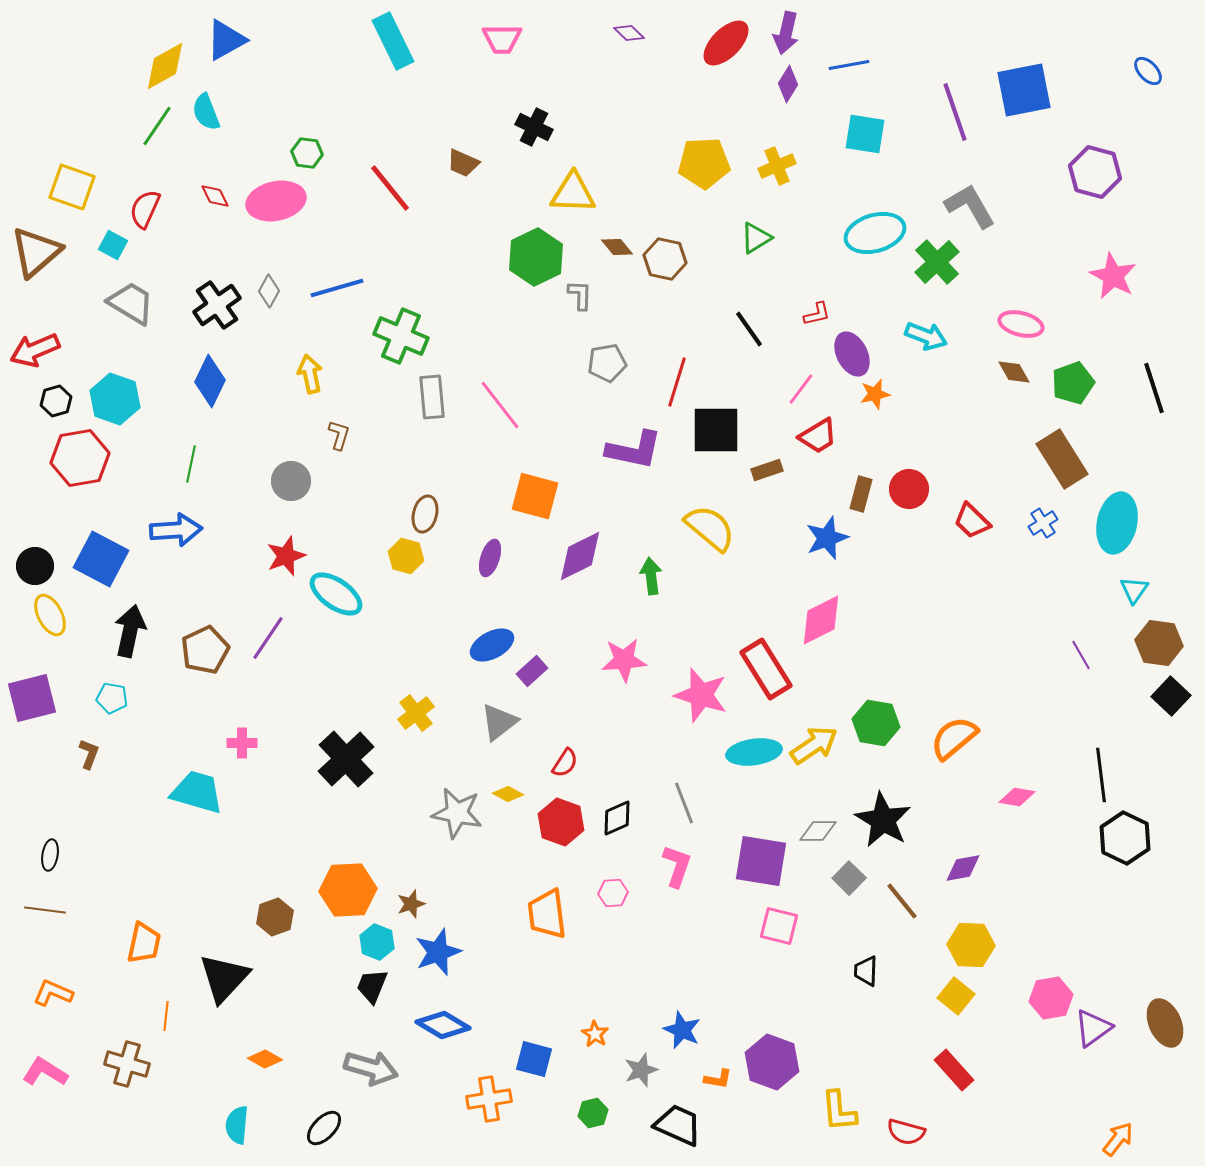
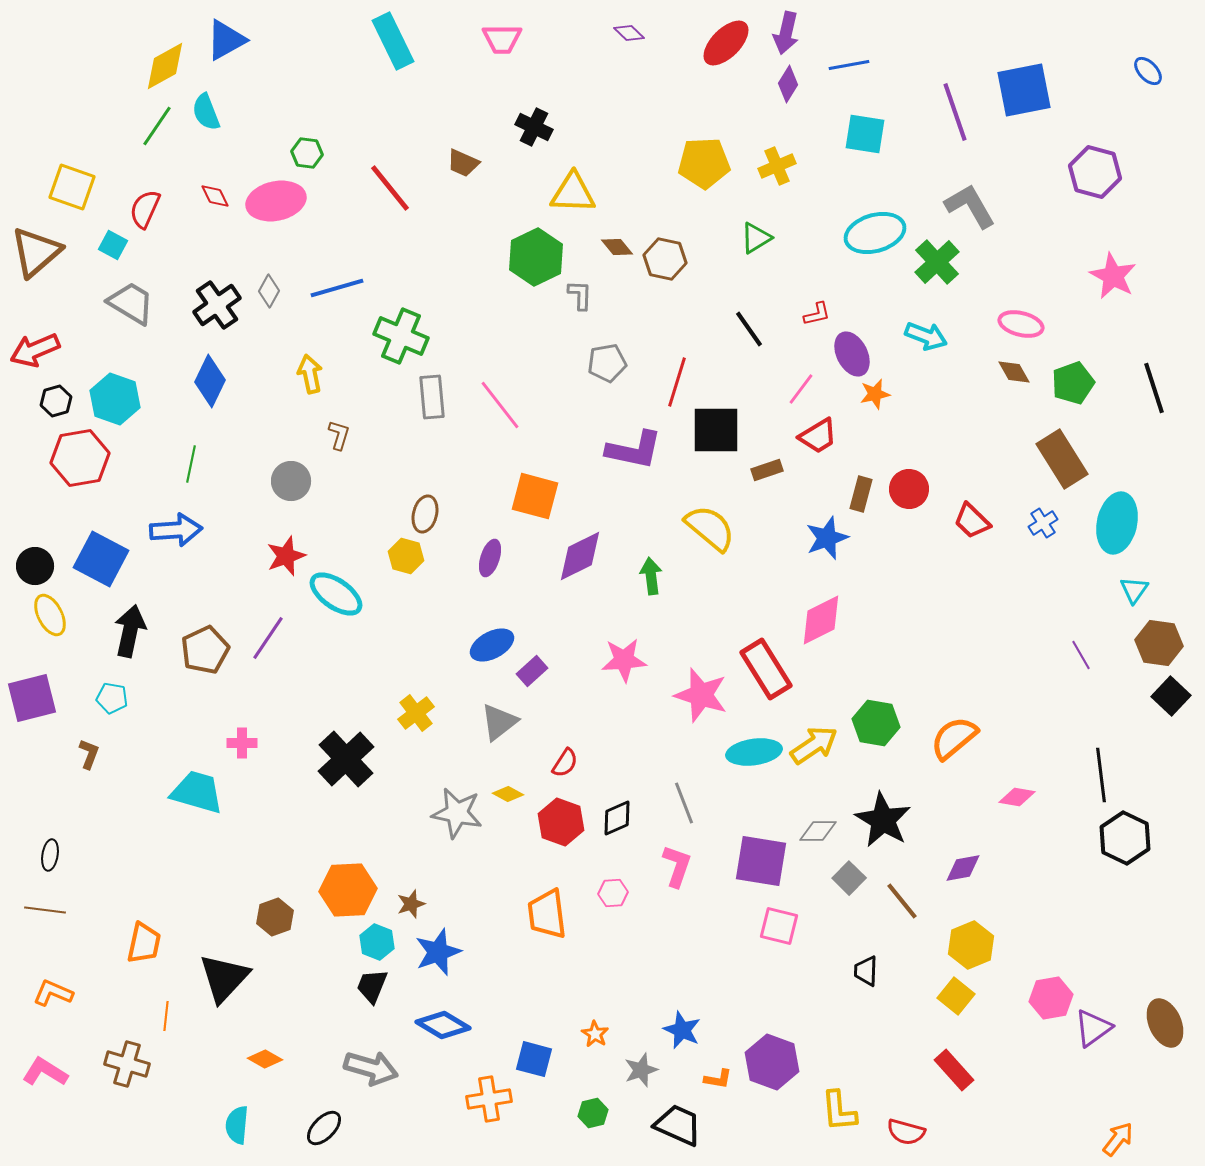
yellow hexagon at (971, 945): rotated 24 degrees counterclockwise
